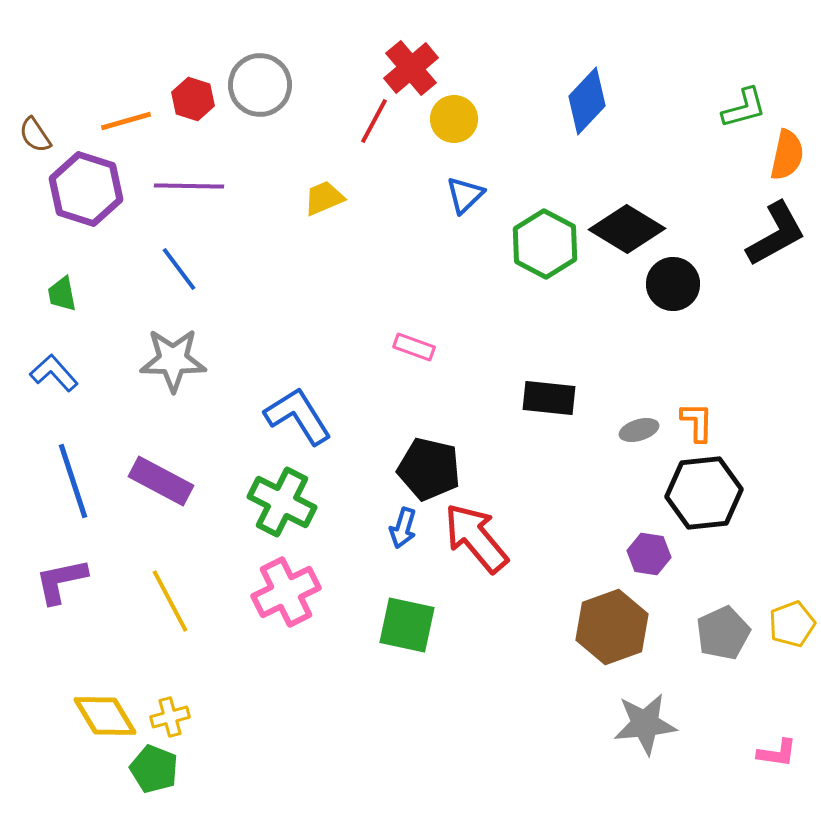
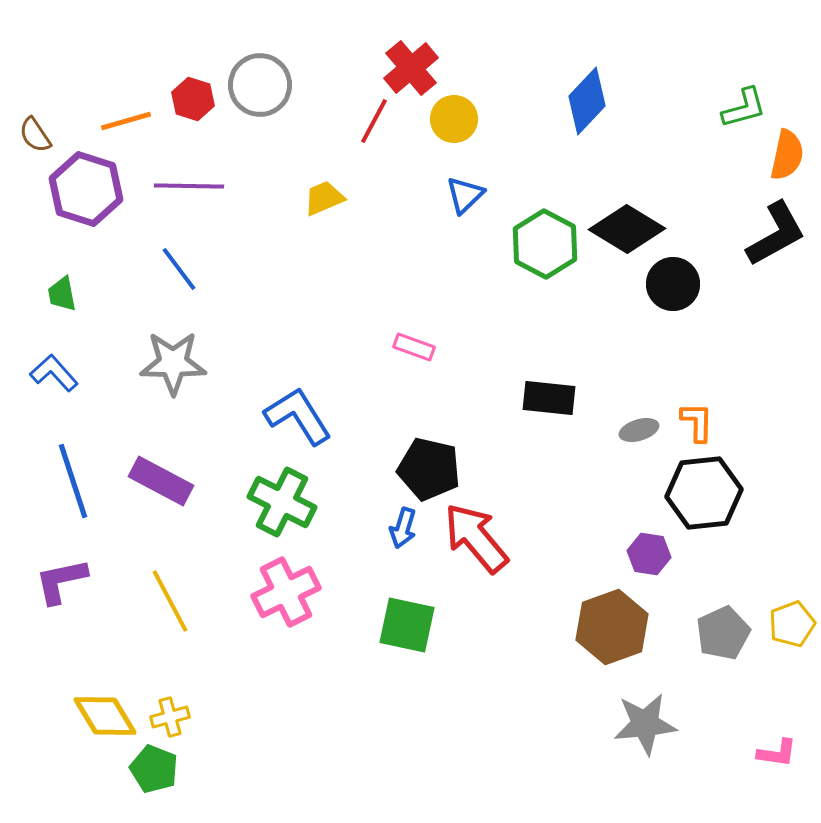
gray star at (173, 360): moved 3 px down
